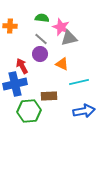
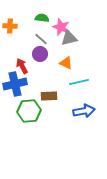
orange triangle: moved 4 px right, 1 px up
